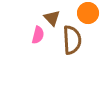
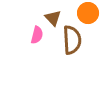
brown triangle: moved 1 px right
pink semicircle: moved 1 px left
